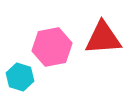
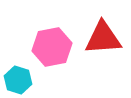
cyan hexagon: moved 2 px left, 3 px down
